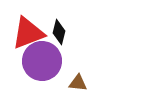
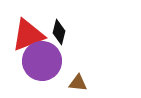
red triangle: moved 2 px down
